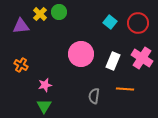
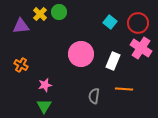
pink cross: moved 1 px left, 10 px up
orange line: moved 1 px left
